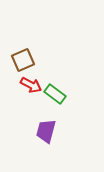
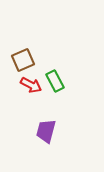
green rectangle: moved 13 px up; rotated 25 degrees clockwise
